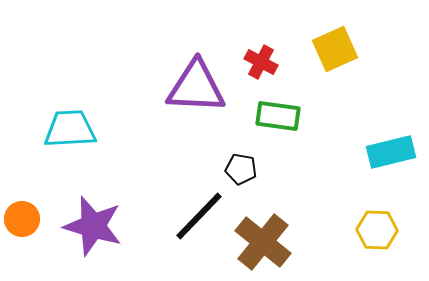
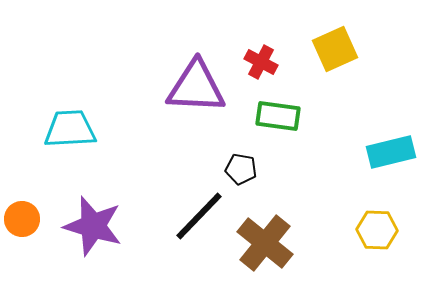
brown cross: moved 2 px right, 1 px down
